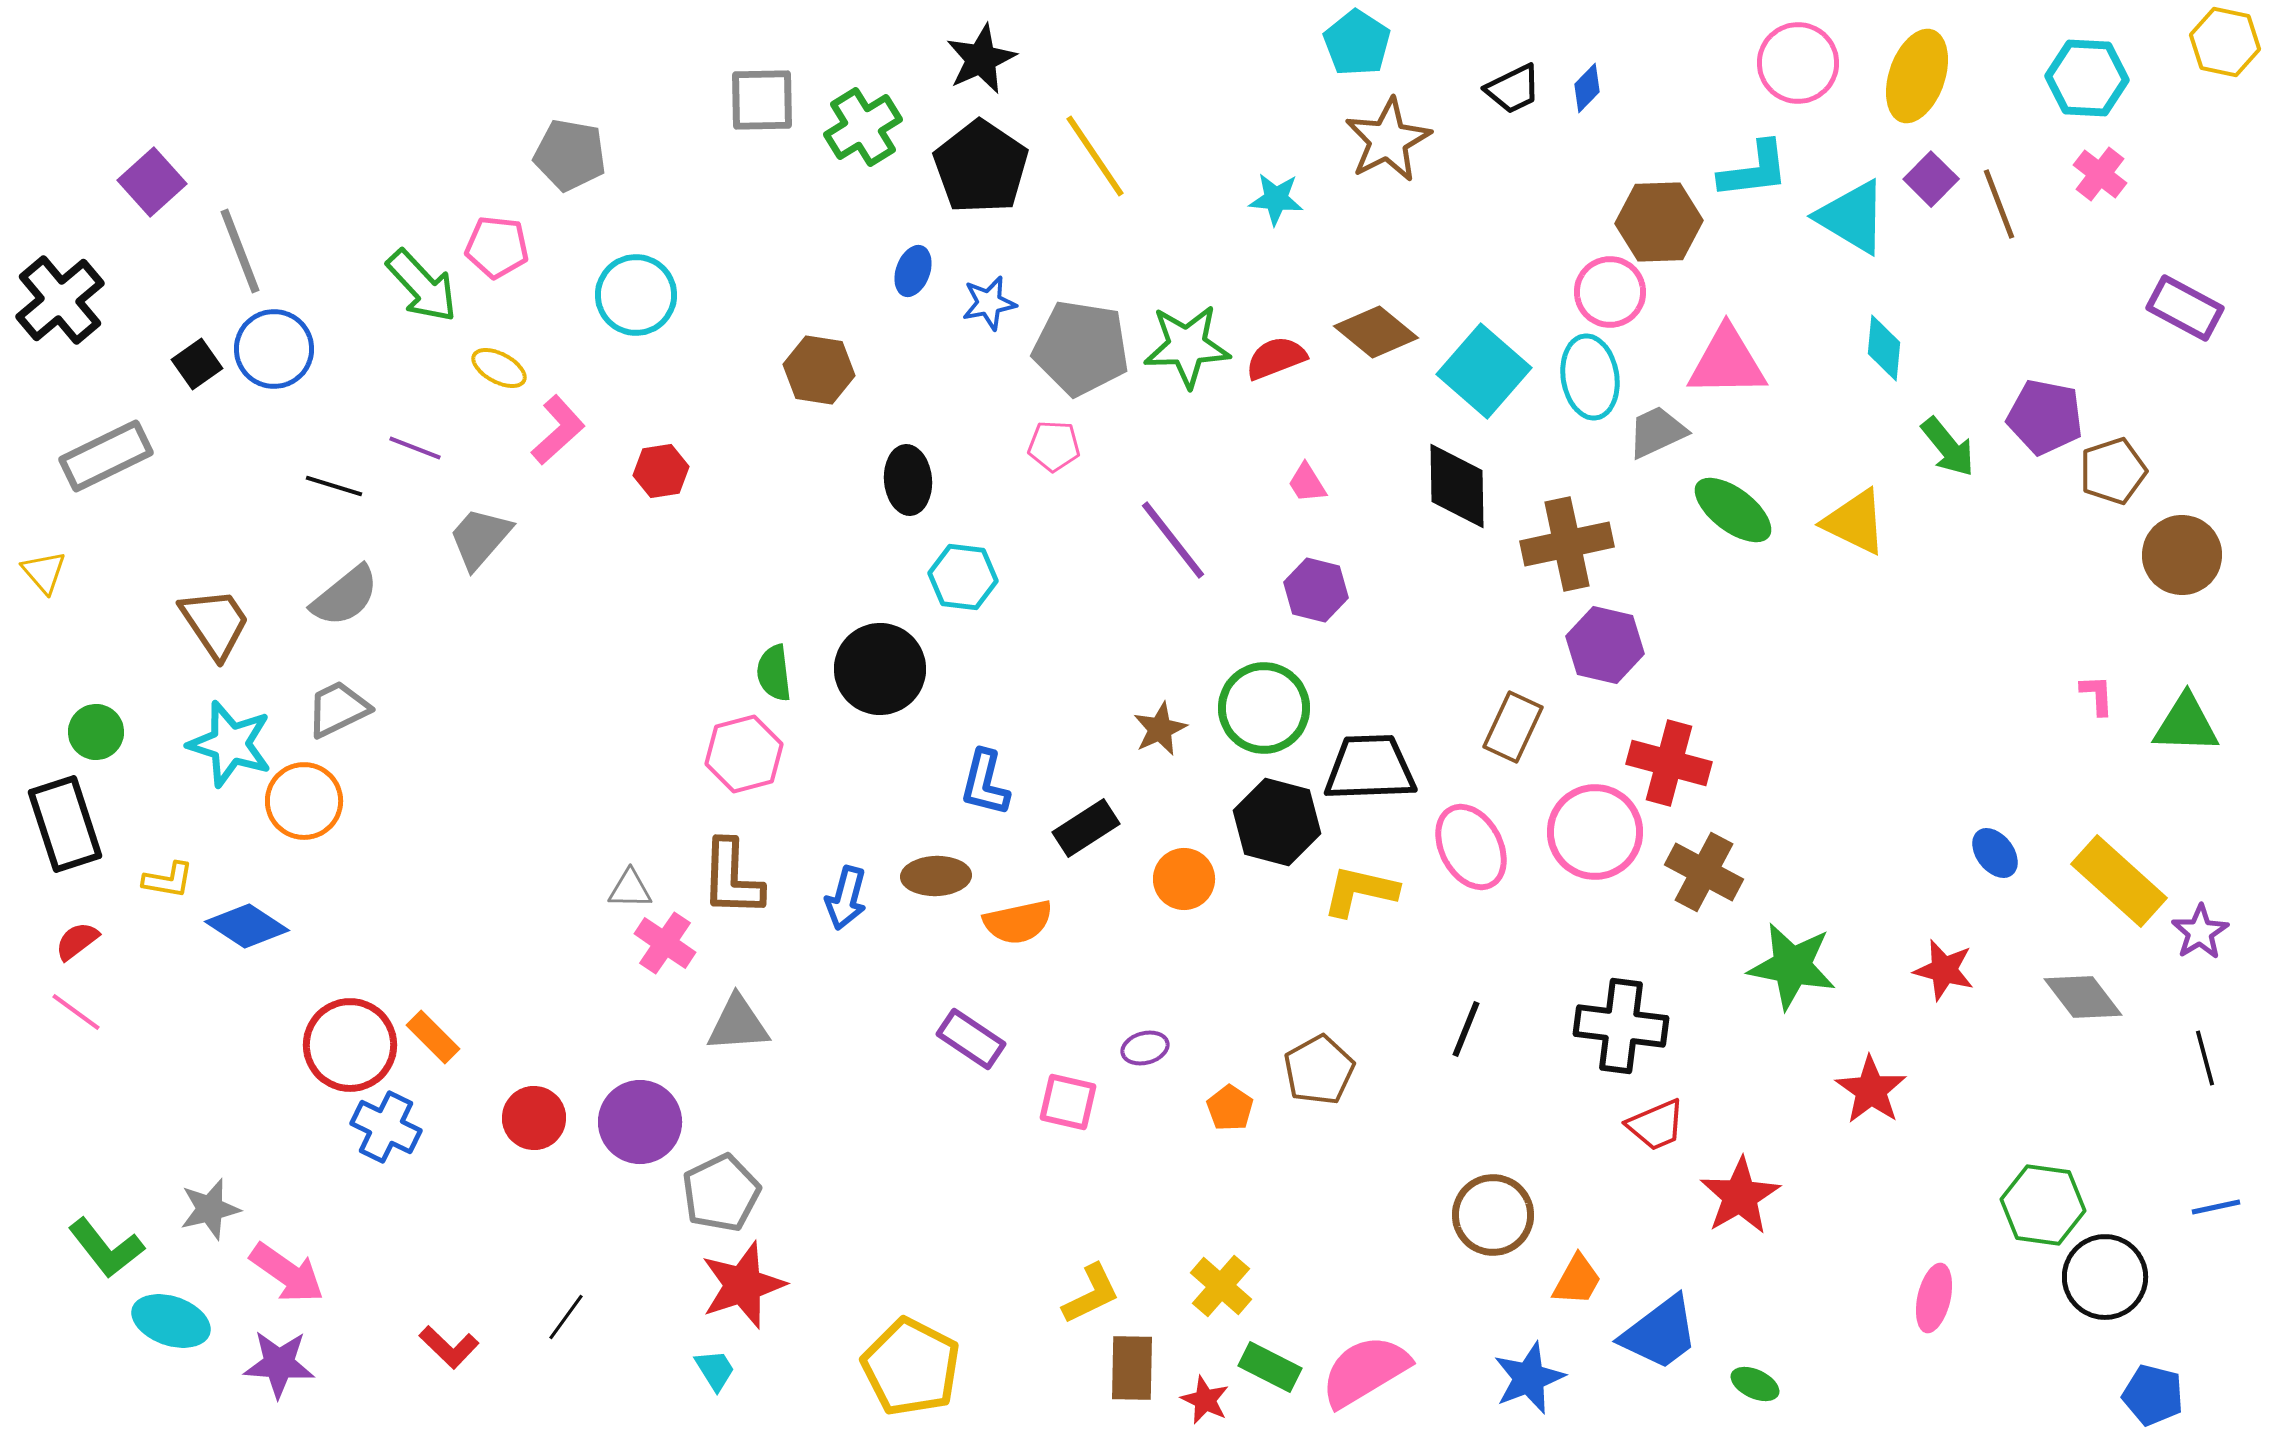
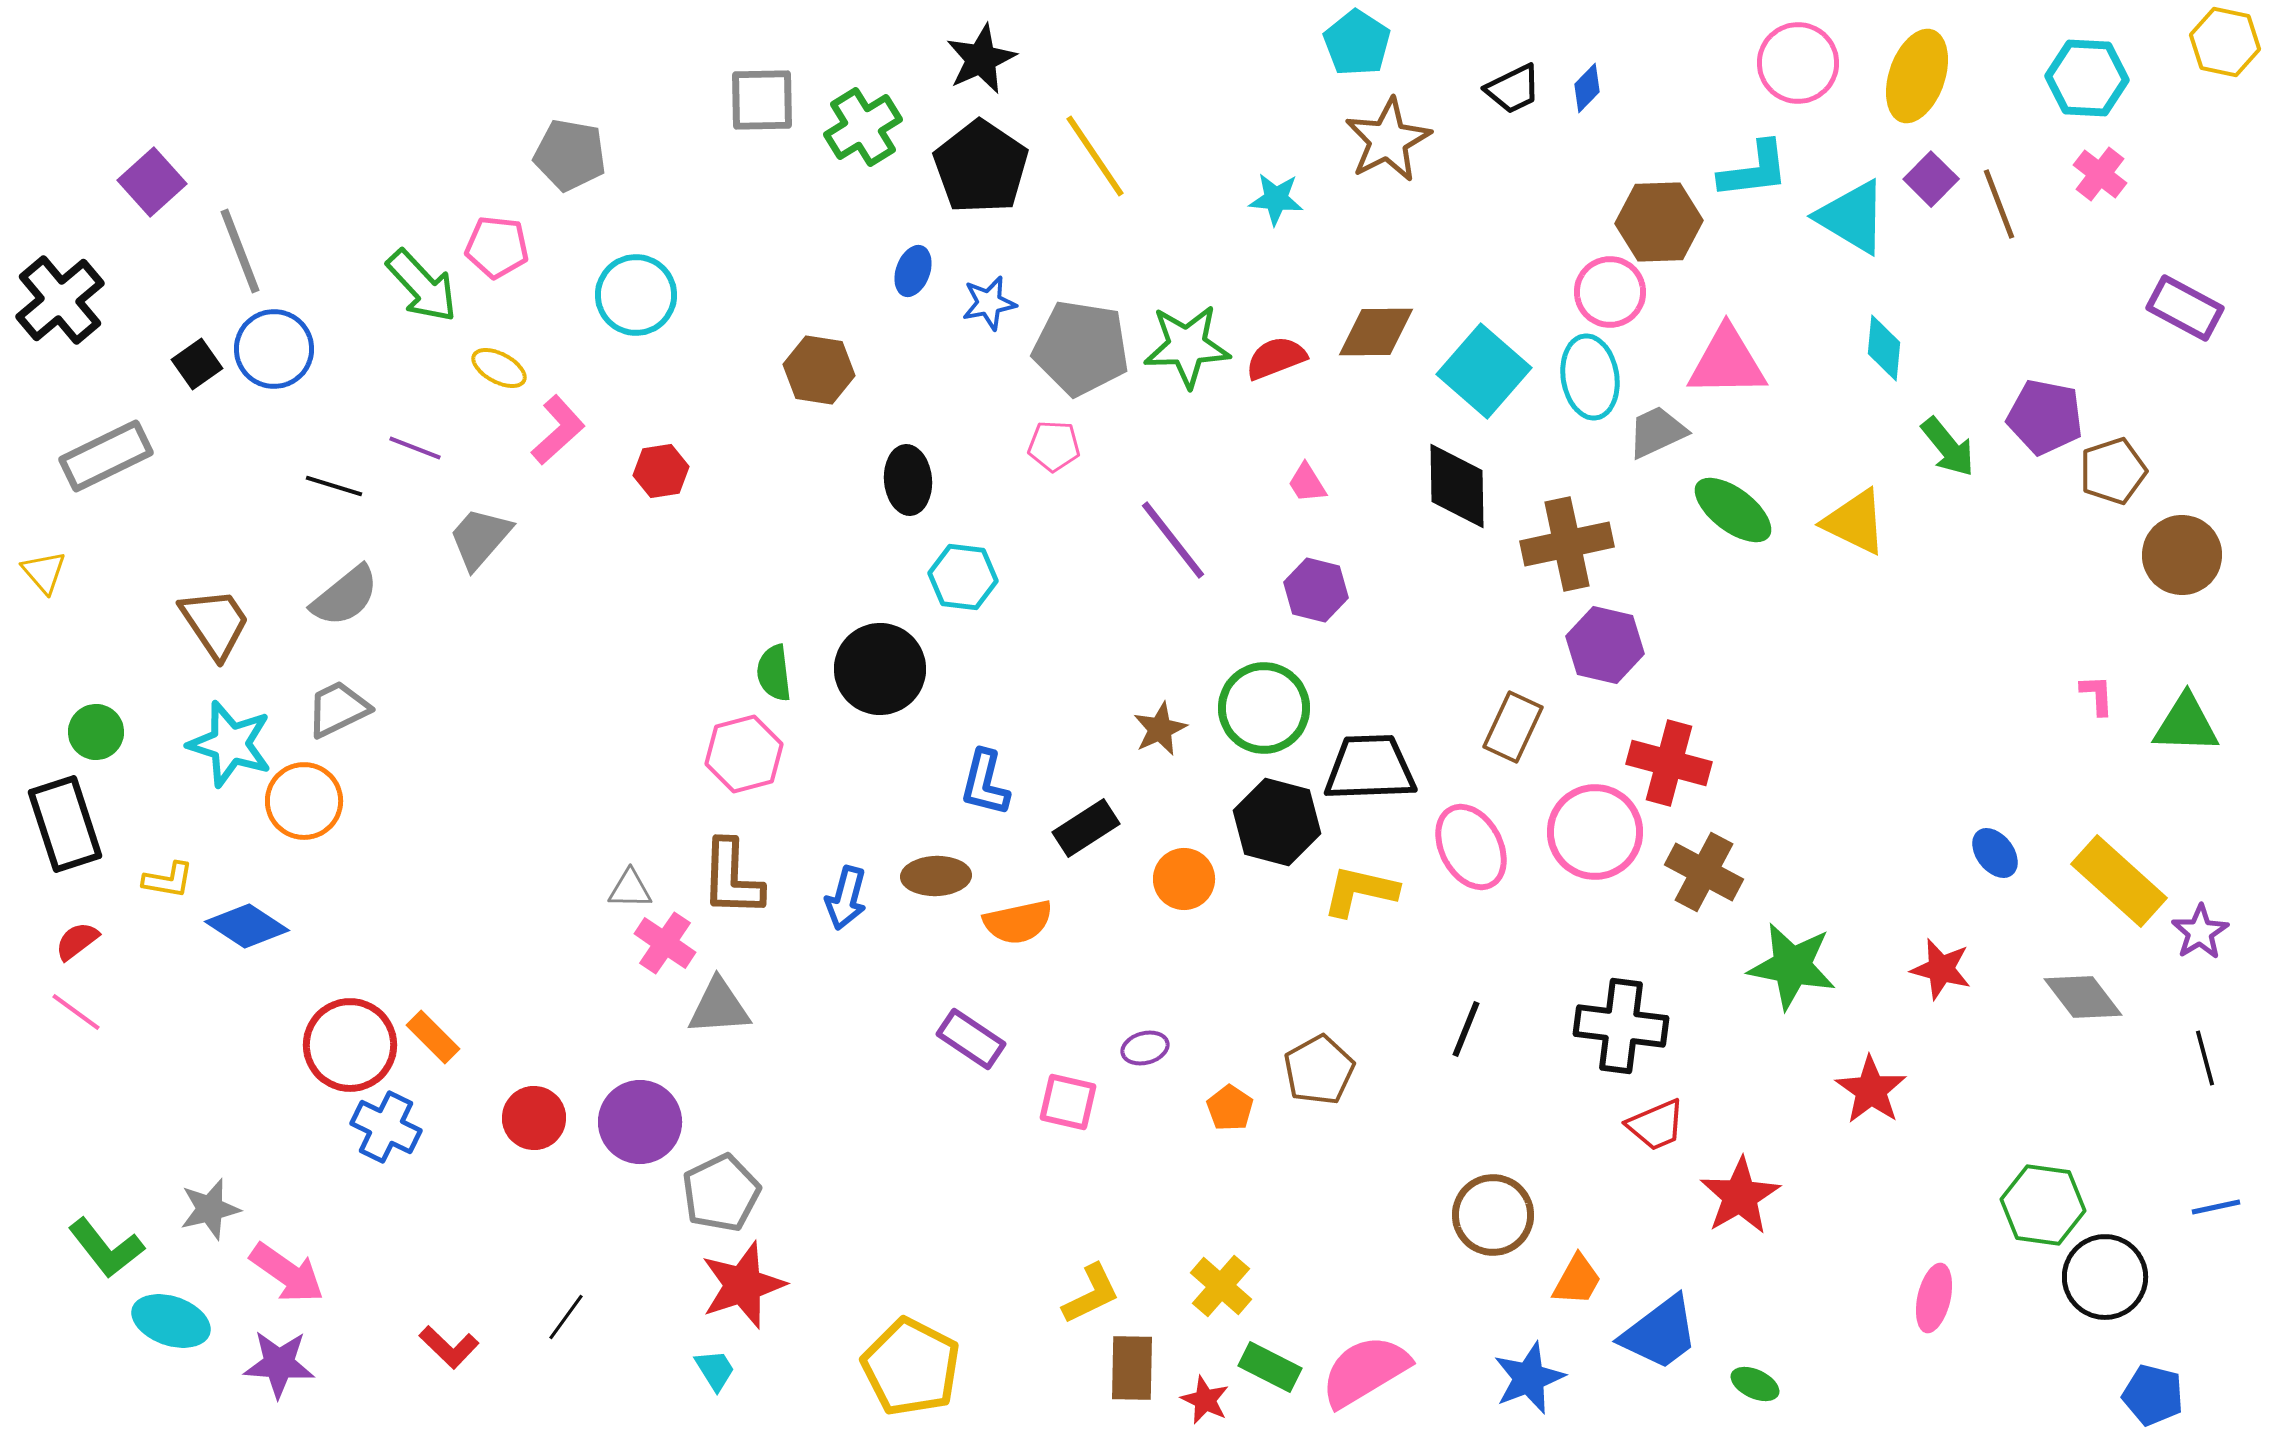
brown diamond at (1376, 332): rotated 40 degrees counterclockwise
red star at (1944, 970): moved 3 px left, 1 px up
gray triangle at (738, 1024): moved 19 px left, 17 px up
